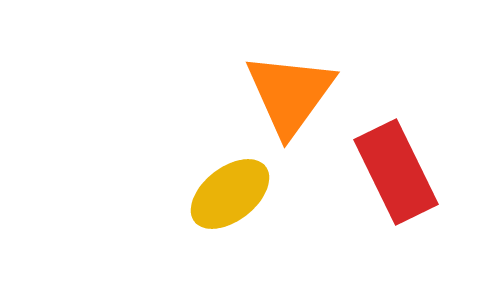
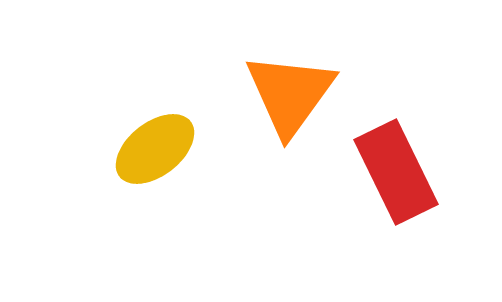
yellow ellipse: moved 75 px left, 45 px up
